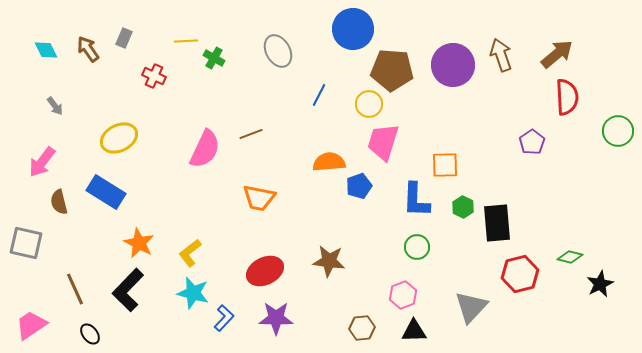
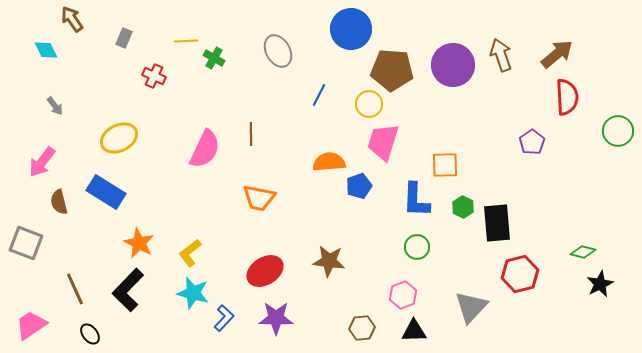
blue circle at (353, 29): moved 2 px left
brown arrow at (88, 49): moved 16 px left, 30 px up
brown line at (251, 134): rotated 70 degrees counterclockwise
gray square at (26, 243): rotated 8 degrees clockwise
green diamond at (570, 257): moved 13 px right, 5 px up
red ellipse at (265, 271): rotated 6 degrees counterclockwise
